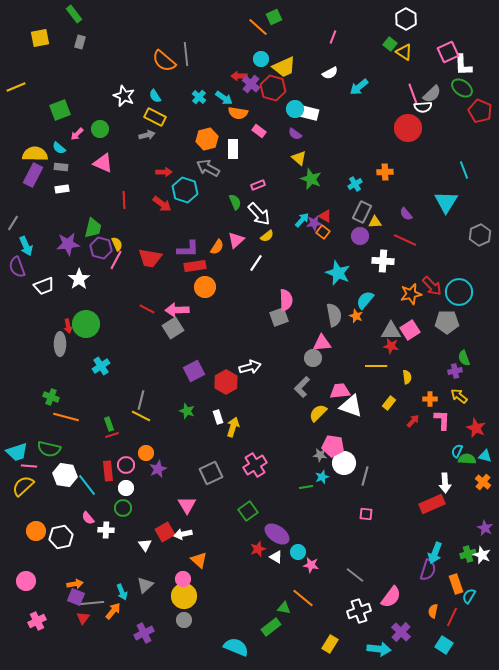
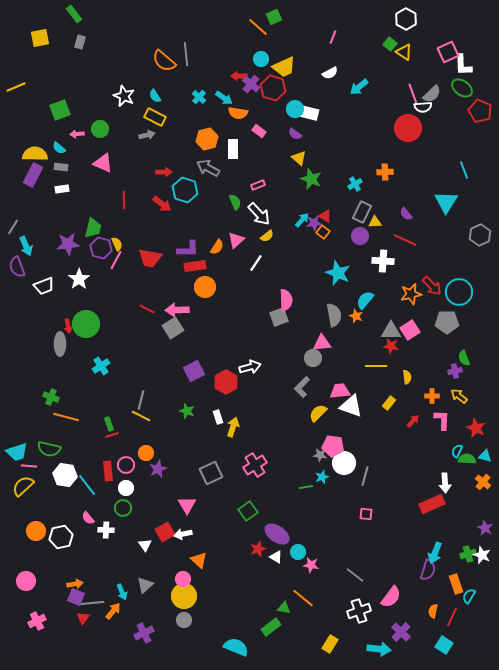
pink arrow at (77, 134): rotated 40 degrees clockwise
gray line at (13, 223): moved 4 px down
orange cross at (430, 399): moved 2 px right, 3 px up
